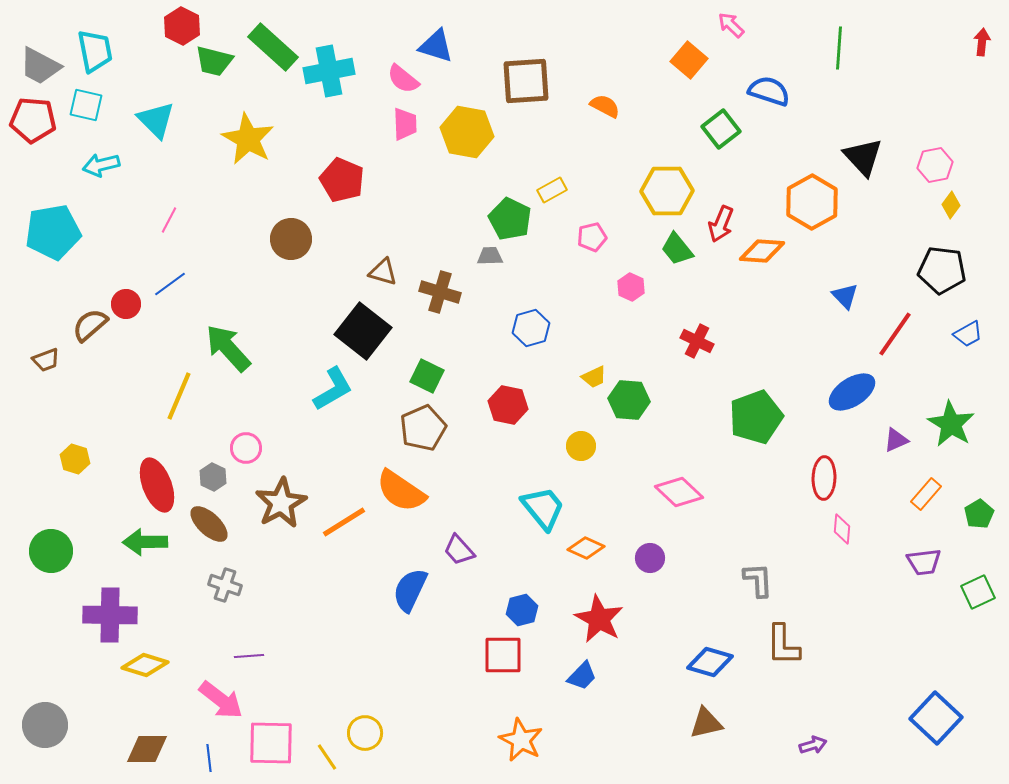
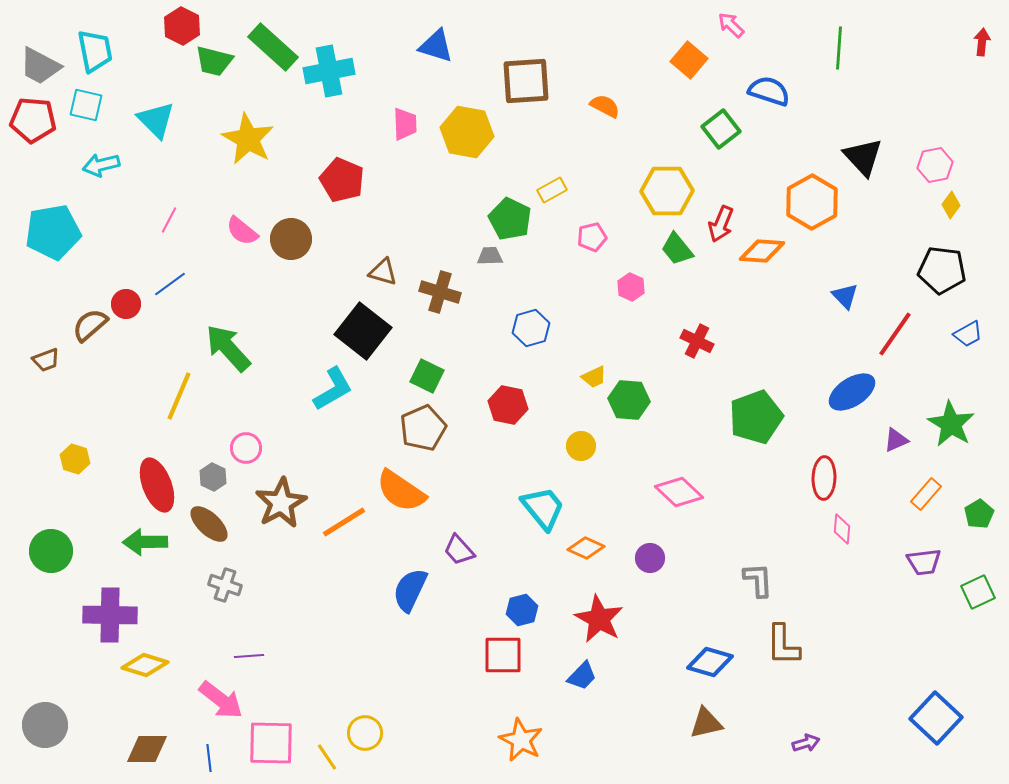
pink semicircle at (403, 79): moved 161 px left, 152 px down
purple arrow at (813, 745): moved 7 px left, 2 px up
